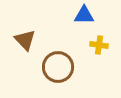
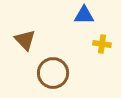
yellow cross: moved 3 px right, 1 px up
brown circle: moved 5 px left, 6 px down
